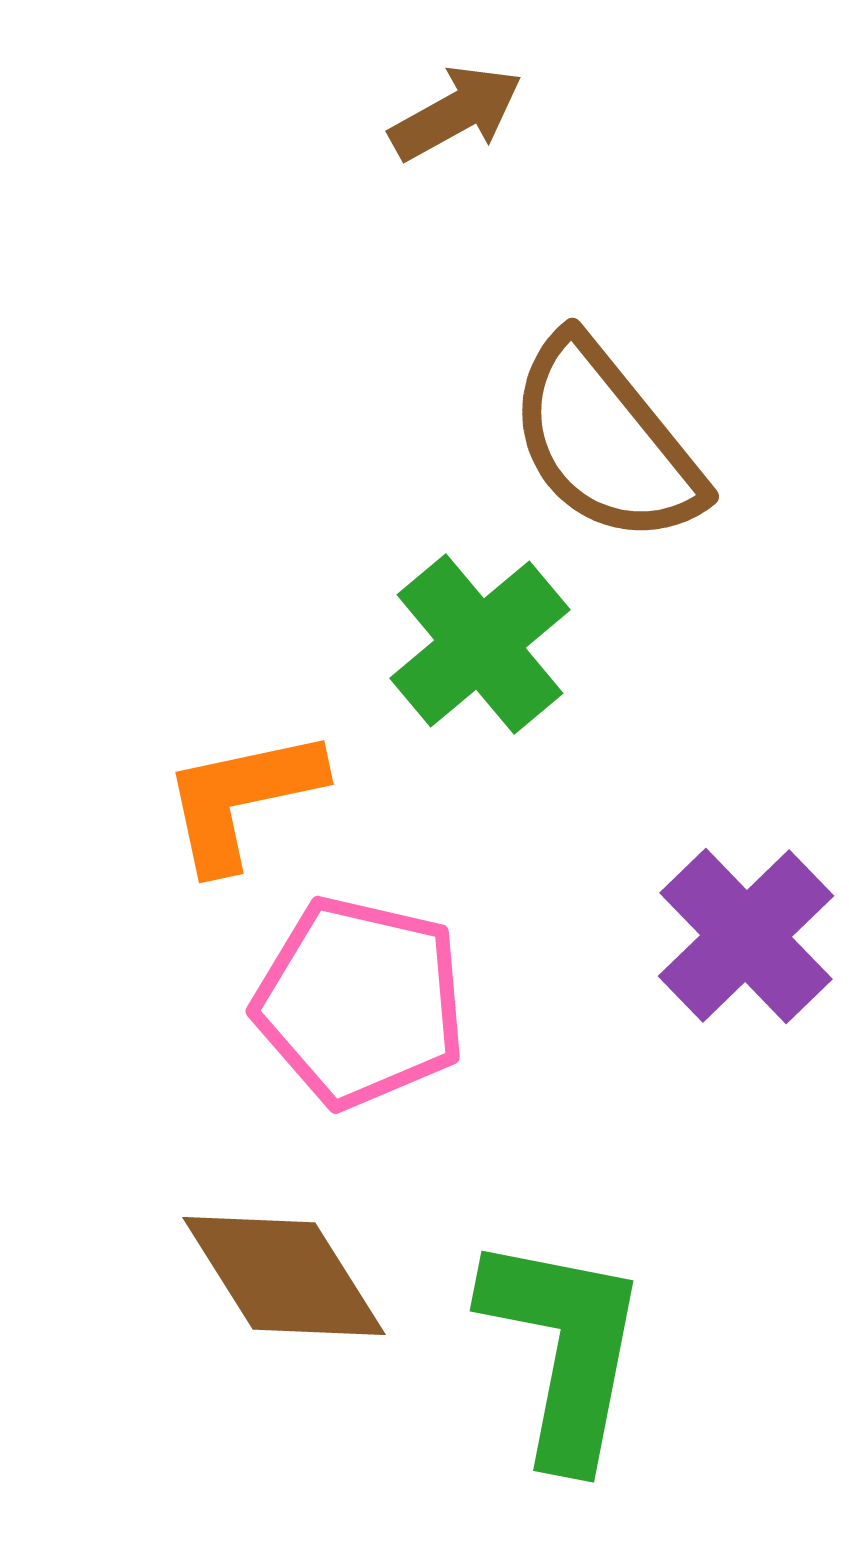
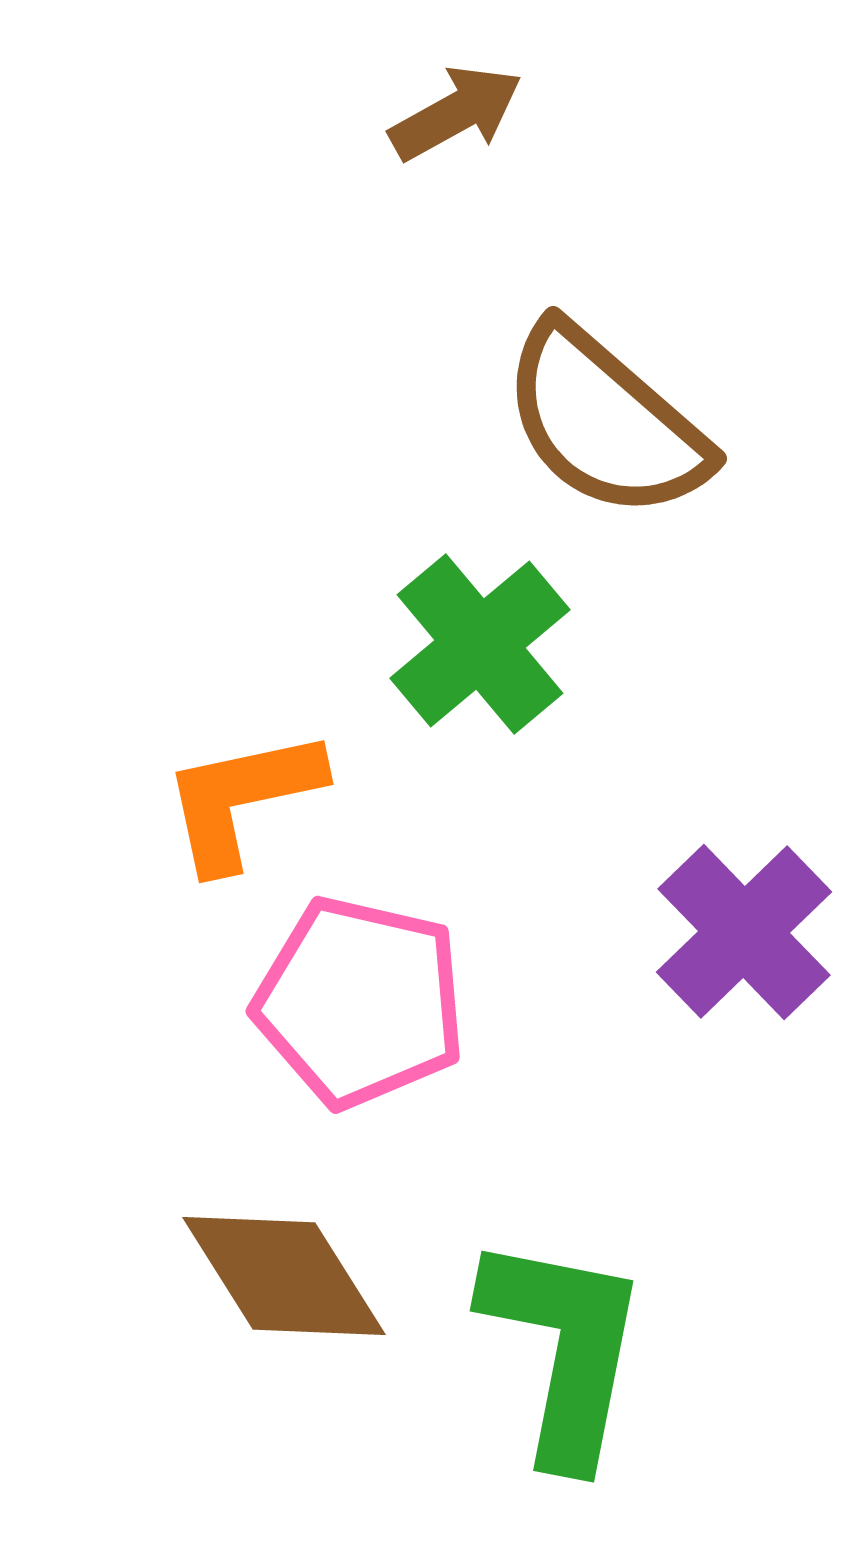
brown semicircle: moved 19 px up; rotated 10 degrees counterclockwise
purple cross: moved 2 px left, 4 px up
